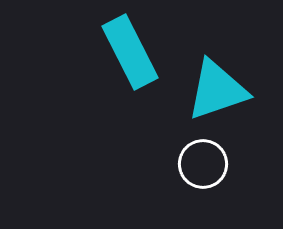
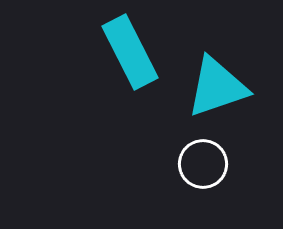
cyan triangle: moved 3 px up
